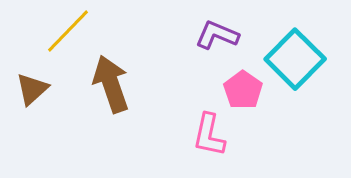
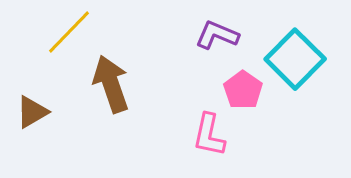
yellow line: moved 1 px right, 1 px down
brown triangle: moved 23 px down; rotated 12 degrees clockwise
